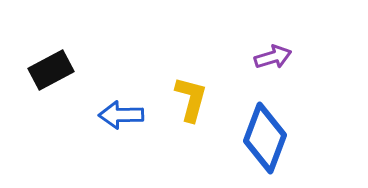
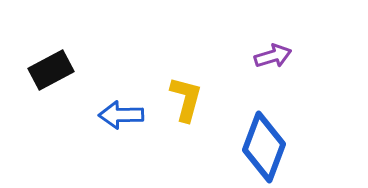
purple arrow: moved 1 px up
yellow L-shape: moved 5 px left
blue diamond: moved 1 px left, 9 px down
